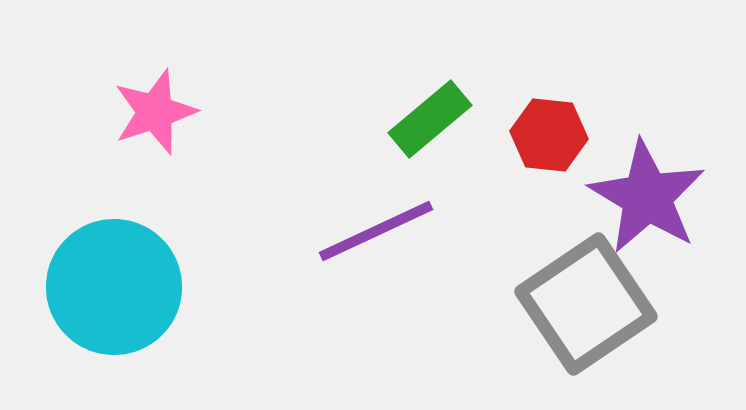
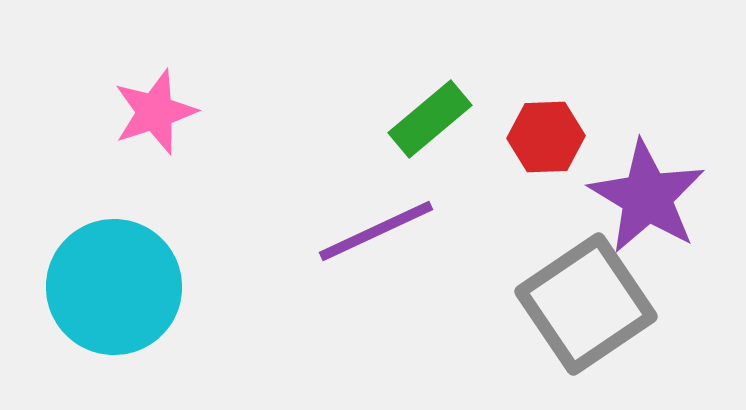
red hexagon: moved 3 px left, 2 px down; rotated 8 degrees counterclockwise
